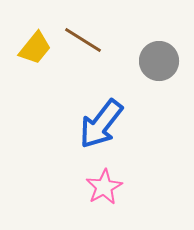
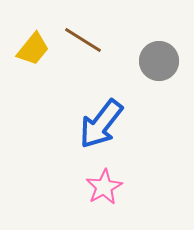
yellow trapezoid: moved 2 px left, 1 px down
